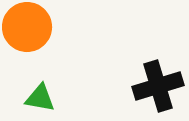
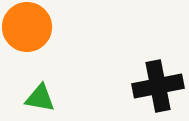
black cross: rotated 6 degrees clockwise
